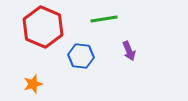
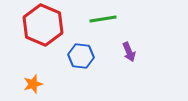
green line: moved 1 px left
red hexagon: moved 2 px up
purple arrow: moved 1 px down
